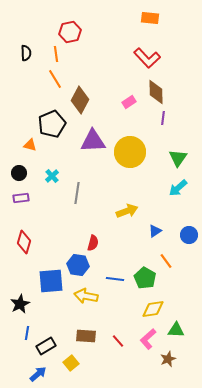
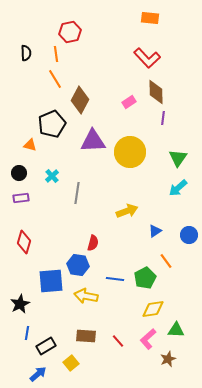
green pentagon at (145, 278): rotated 15 degrees clockwise
